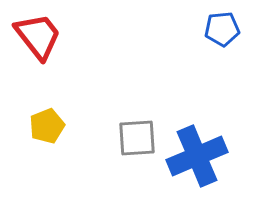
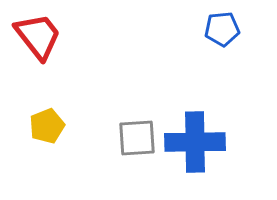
blue cross: moved 2 px left, 14 px up; rotated 22 degrees clockwise
